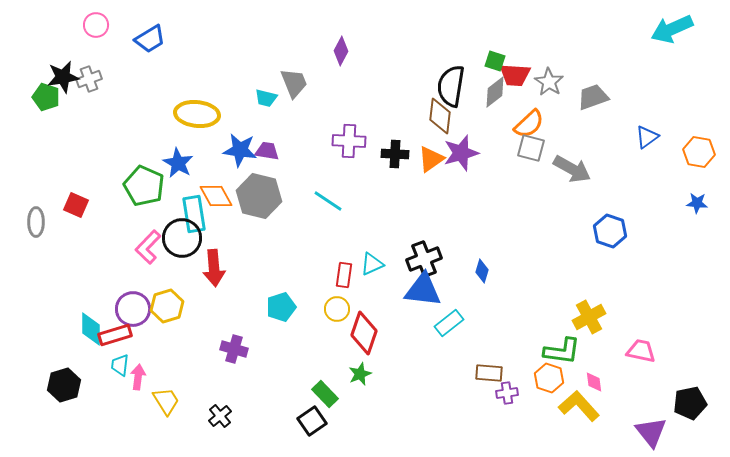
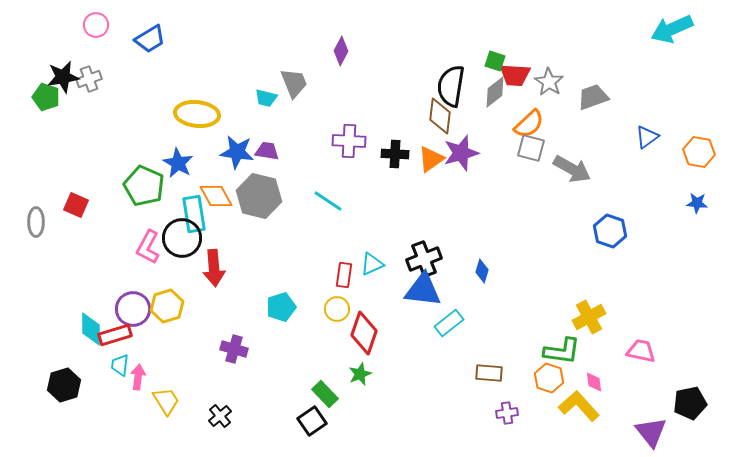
blue star at (240, 150): moved 3 px left, 2 px down
pink L-shape at (148, 247): rotated 16 degrees counterclockwise
purple cross at (507, 393): moved 20 px down
